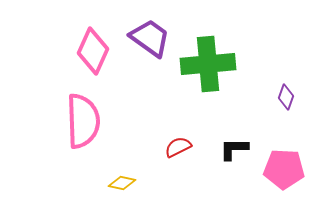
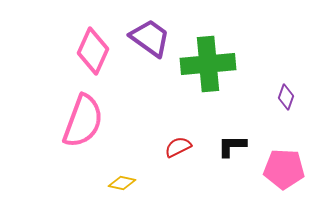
pink semicircle: rotated 22 degrees clockwise
black L-shape: moved 2 px left, 3 px up
